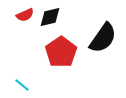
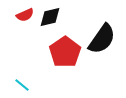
black semicircle: moved 1 px left, 1 px down
red pentagon: moved 4 px right
